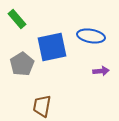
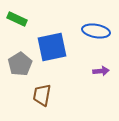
green rectangle: rotated 24 degrees counterclockwise
blue ellipse: moved 5 px right, 5 px up
gray pentagon: moved 2 px left
brown trapezoid: moved 11 px up
